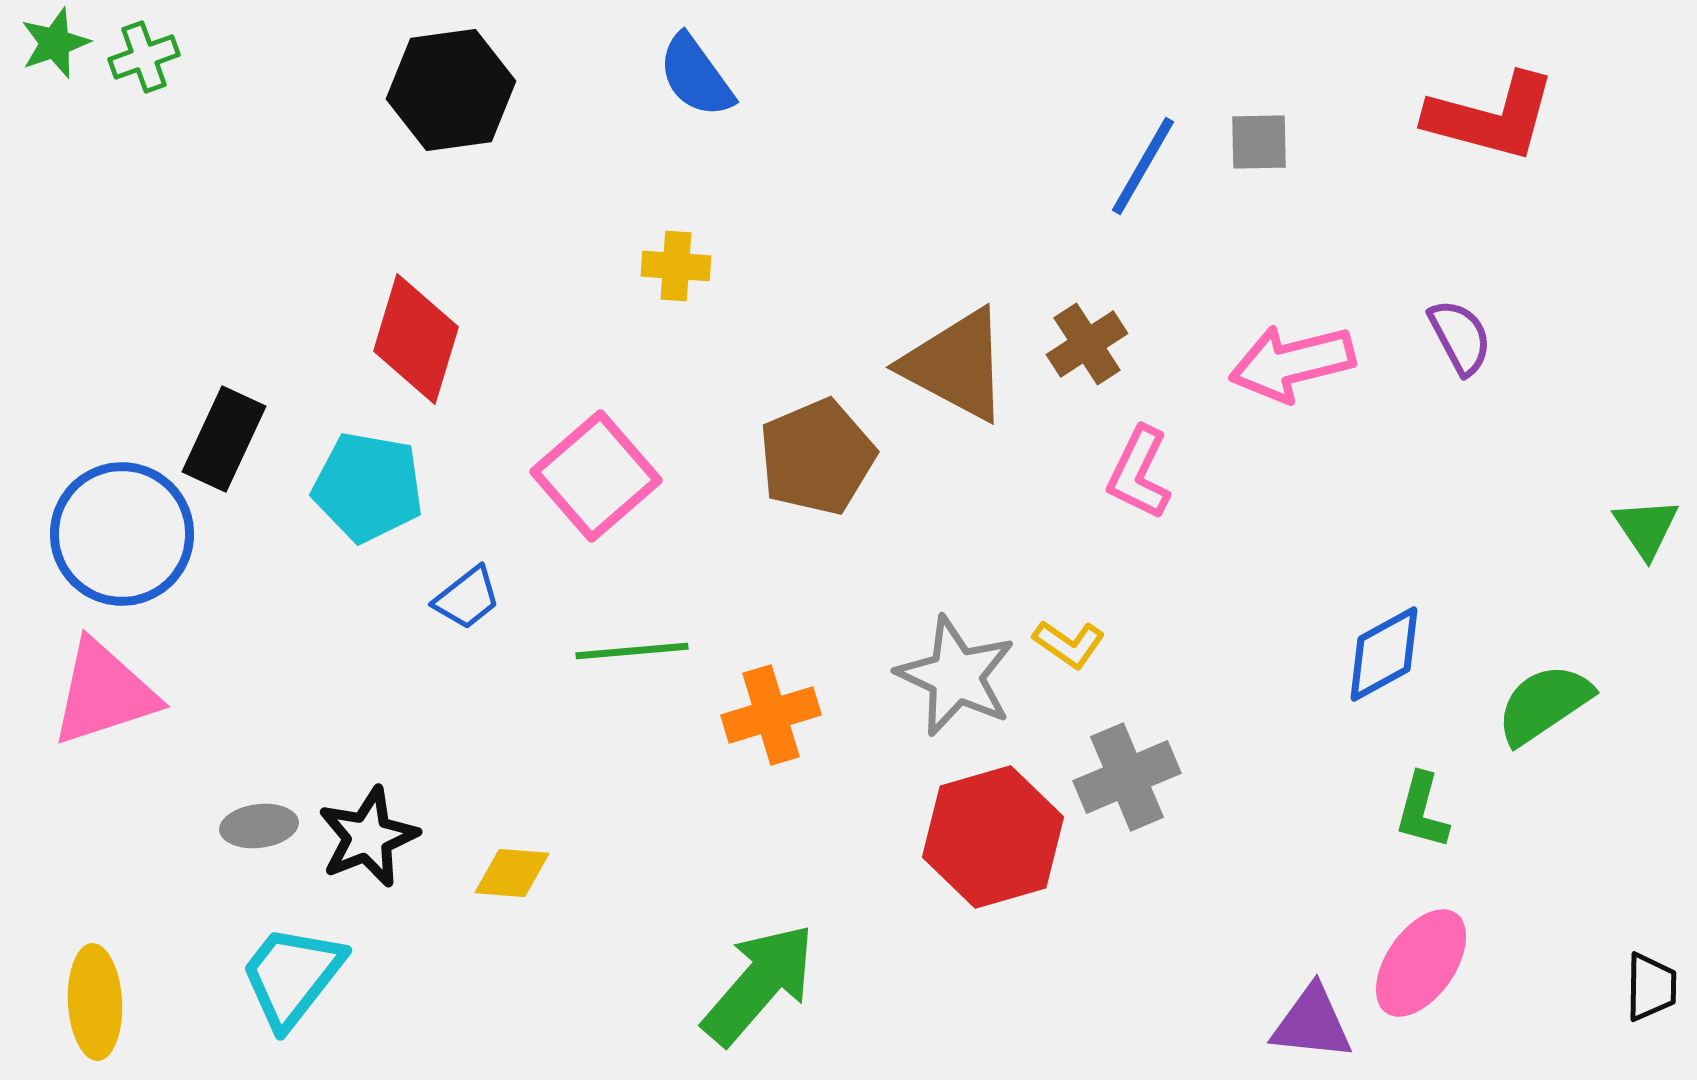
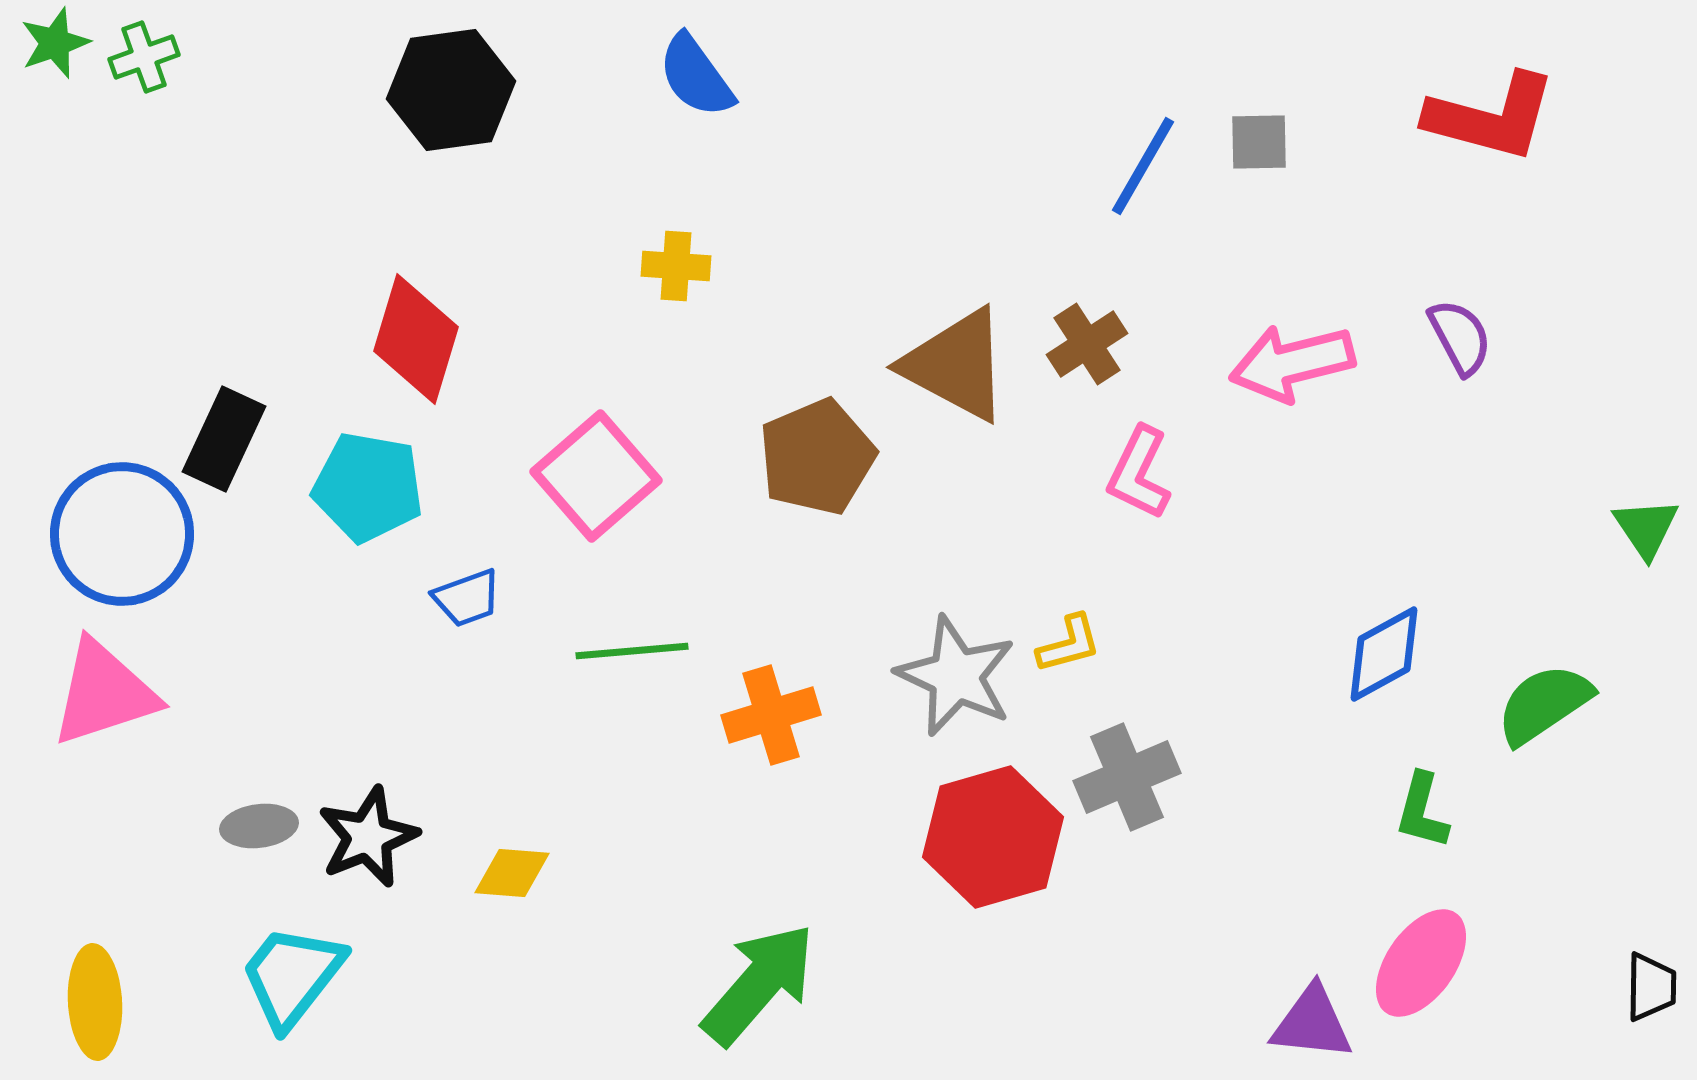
blue trapezoid: rotated 18 degrees clockwise
yellow L-shape: rotated 50 degrees counterclockwise
